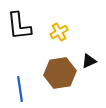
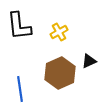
brown hexagon: rotated 16 degrees counterclockwise
